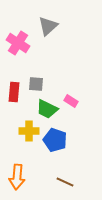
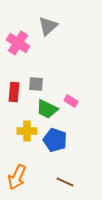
yellow cross: moved 2 px left
orange arrow: rotated 20 degrees clockwise
